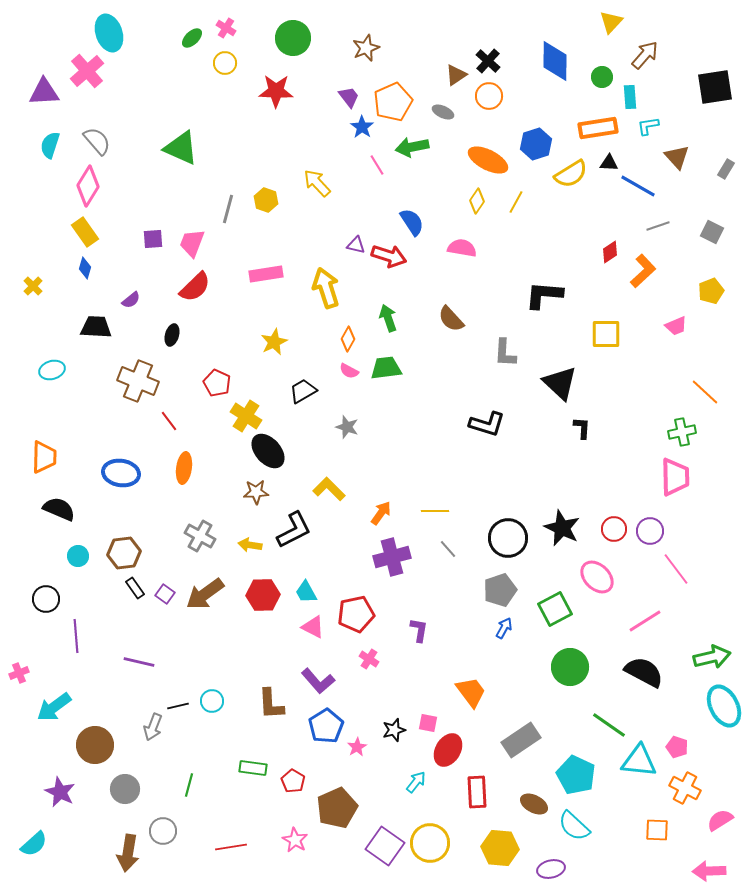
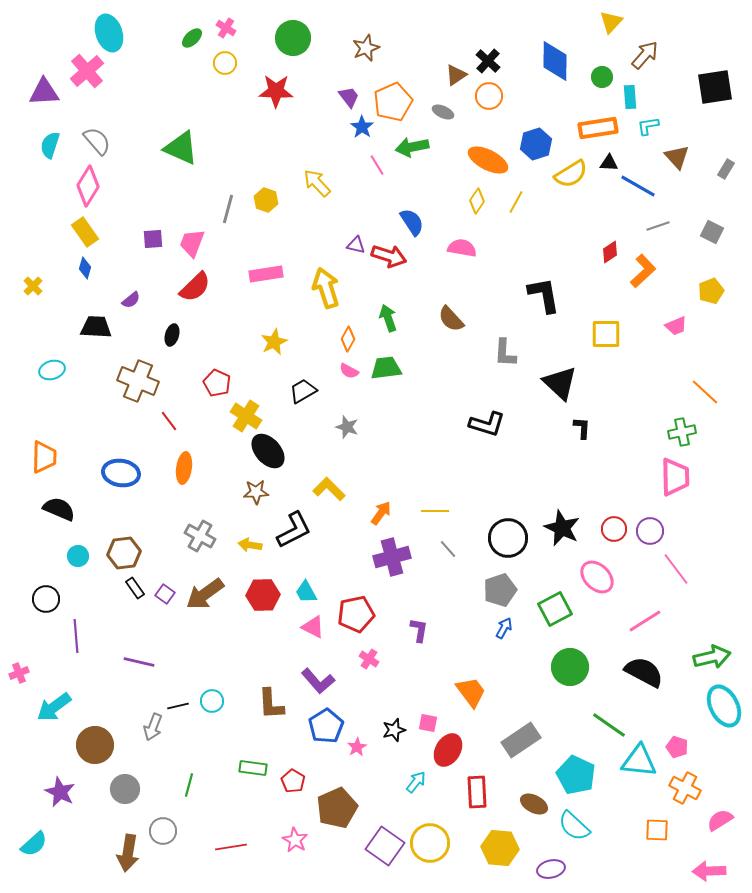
black L-shape at (544, 295): rotated 75 degrees clockwise
